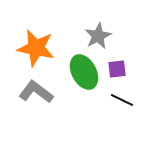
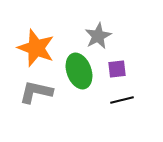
orange star: rotated 9 degrees clockwise
green ellipse: moved 5 px left, 1 px up; rotated 8 degrees clockwise
gray L-shape: rotated 24 degrees counterclockwise
black line: rotated 40 degrees counterclockwise
